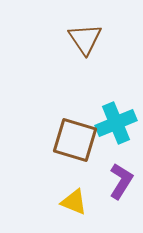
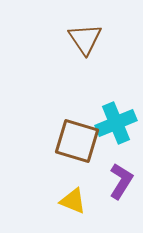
brown square: moved 2 px right, 1 px down
yellow triangle: moved 1 px left, 1 px up
